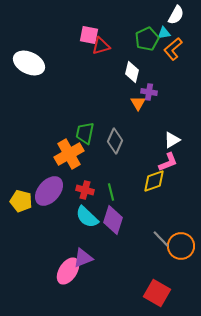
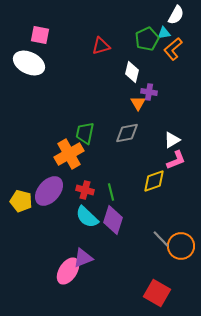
pink square: moved 49 px left
gray diamond: moved 12 px right, 8 px up; rotated 55 degrees clockwise
pink L-shape: moved 8 px right, 2 px up
